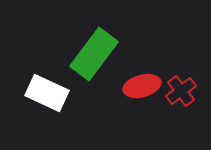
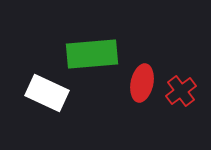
green rectangle: moved 2 px left; rotated 48 degrees clockwise
red ellipse: moved 3 px up; rotated 63 degrees counterclockwise
